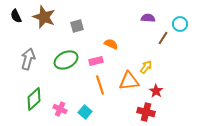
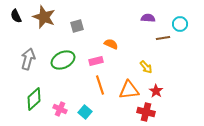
brown line: rotated 48 degrees clockwise
green ellipse: moved 3 px left
yellow arrow: rotated 104 degrees clockwise
orange triangle: moved 9 px down
